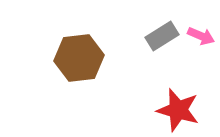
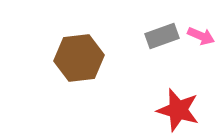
gray rectangle: rotated 12 degrees clockwise
